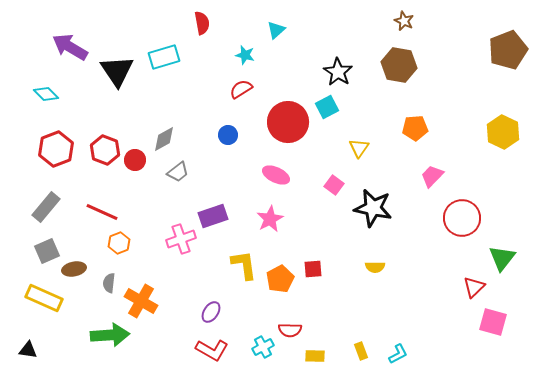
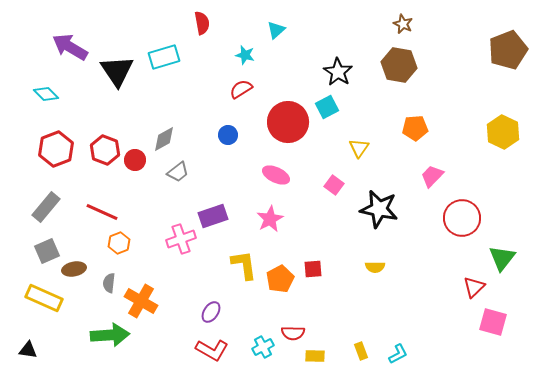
brown star at (404, 21): moved 1 px left, 3 px down
black star at (373, 208): moved 6 px right, 1 px down
red semicircle at (290, 330): moved 3 px right, 3 px down
